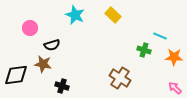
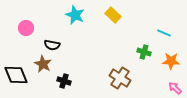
pink circle: moved 4 px left
cyan line: moved 4 px right, 3 px up
black semicircle: rotated 28 degrees clockwise
green cross: moved 2 px down
orange star: moved 3 px left, 4 px down
brown star: rotated 18 degrees clockwise
black diamond: rotated 75 degrees clockwise
black cross: moved 2 px right, 5 px up
